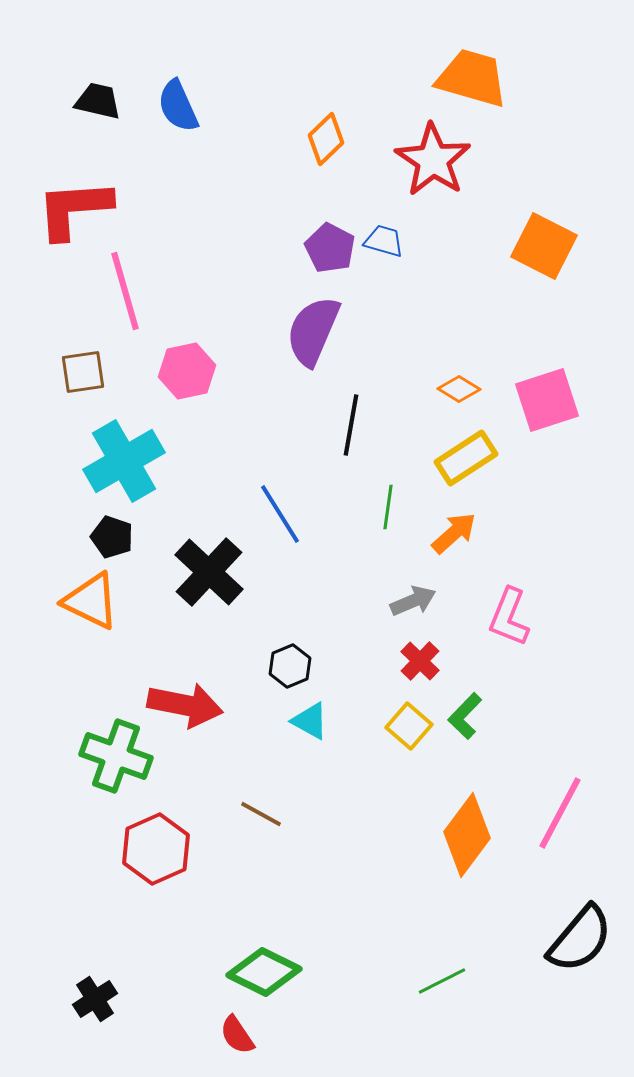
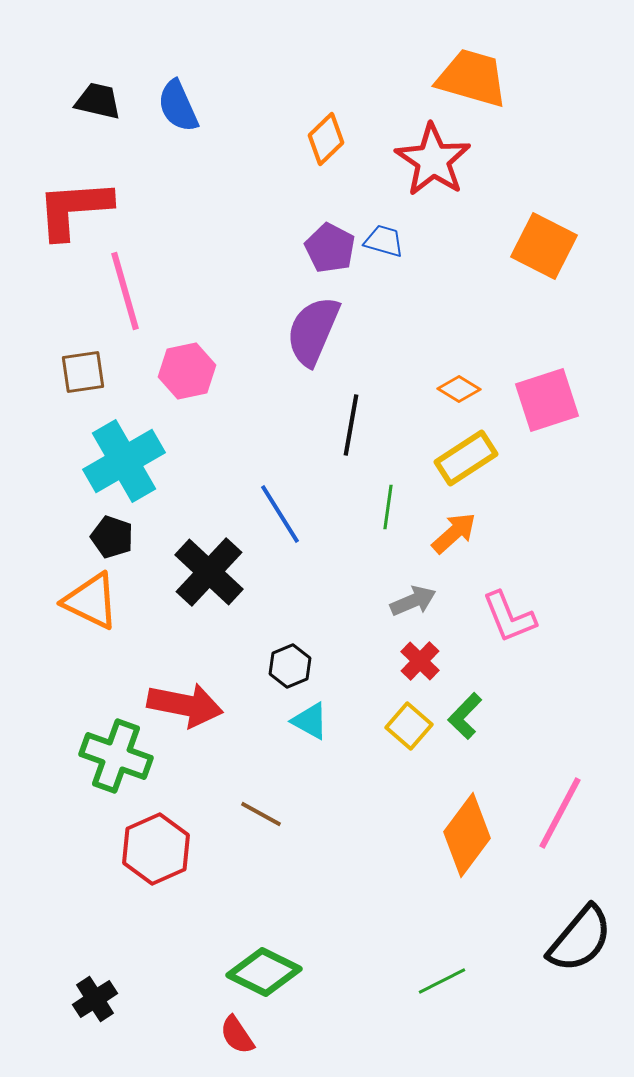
pink L-shape at (509, 617): rotated 44 degrees counterclockwise
